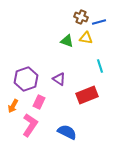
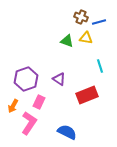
pink L-shape: moved 1 px left, 2 px up
